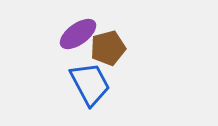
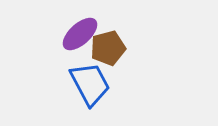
purple ellipse: moved 2 px right; rotated 6 degrees counterclockwise
